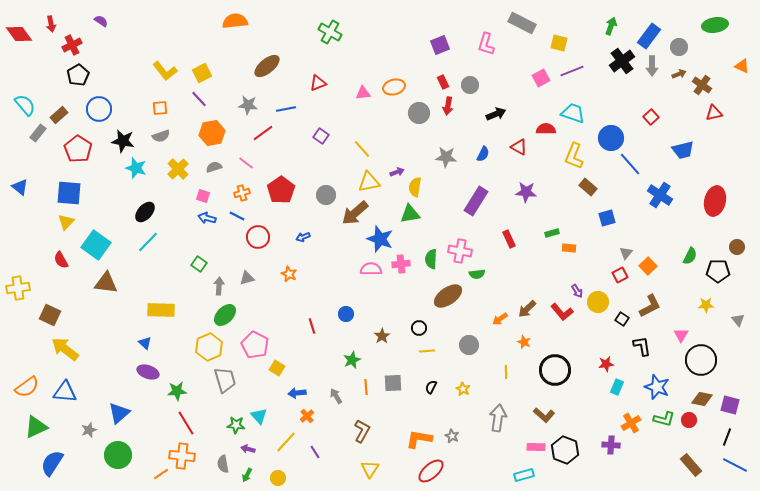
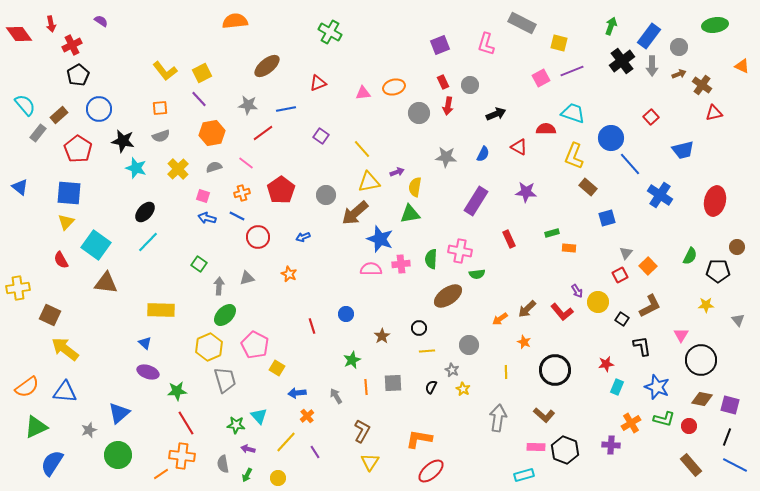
red circle at (689, 420): moved 6 px down
gray star at (452, 436): moved 66 px up
yellow triangle at (370, 469): moved 7 px up
